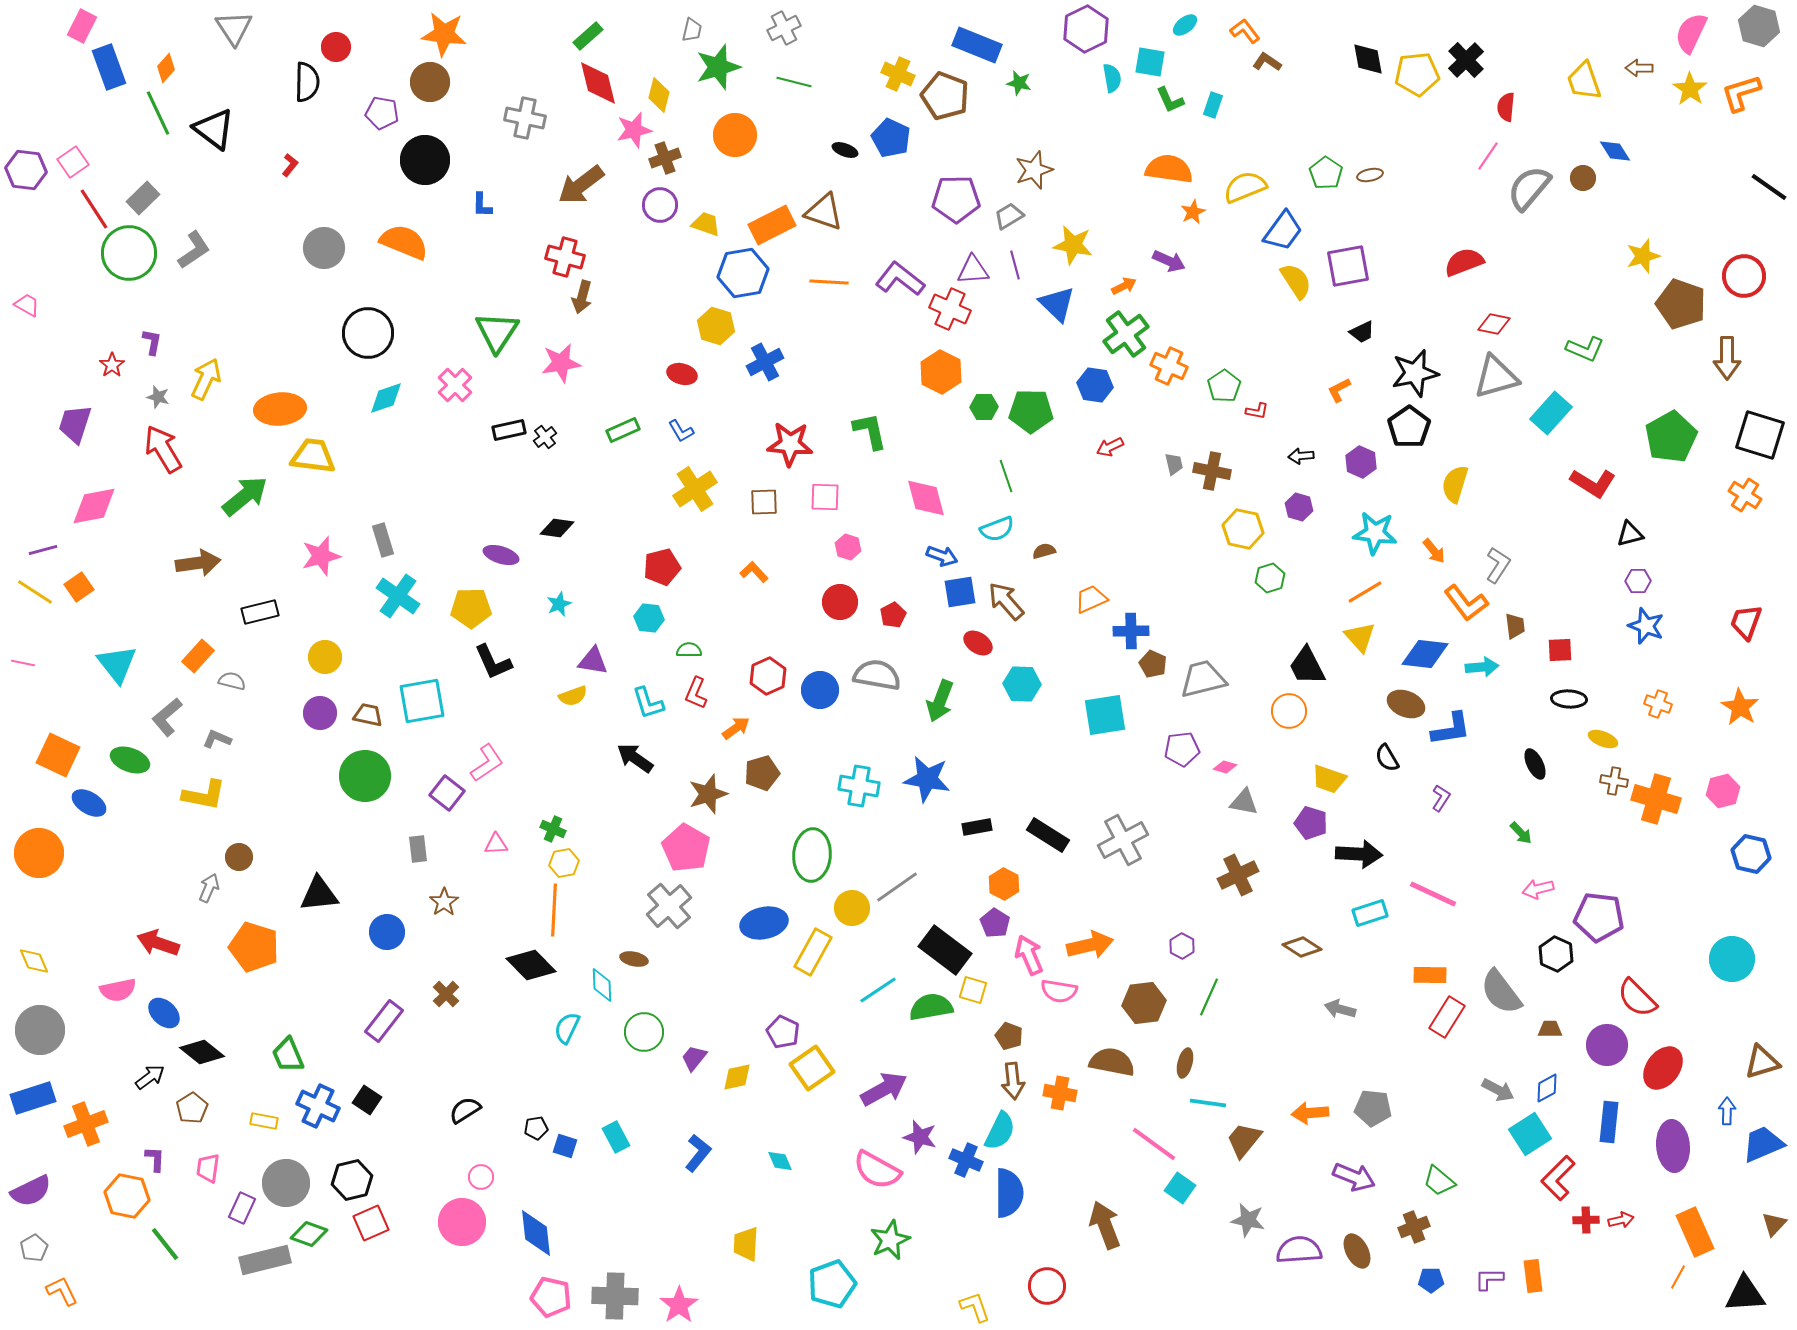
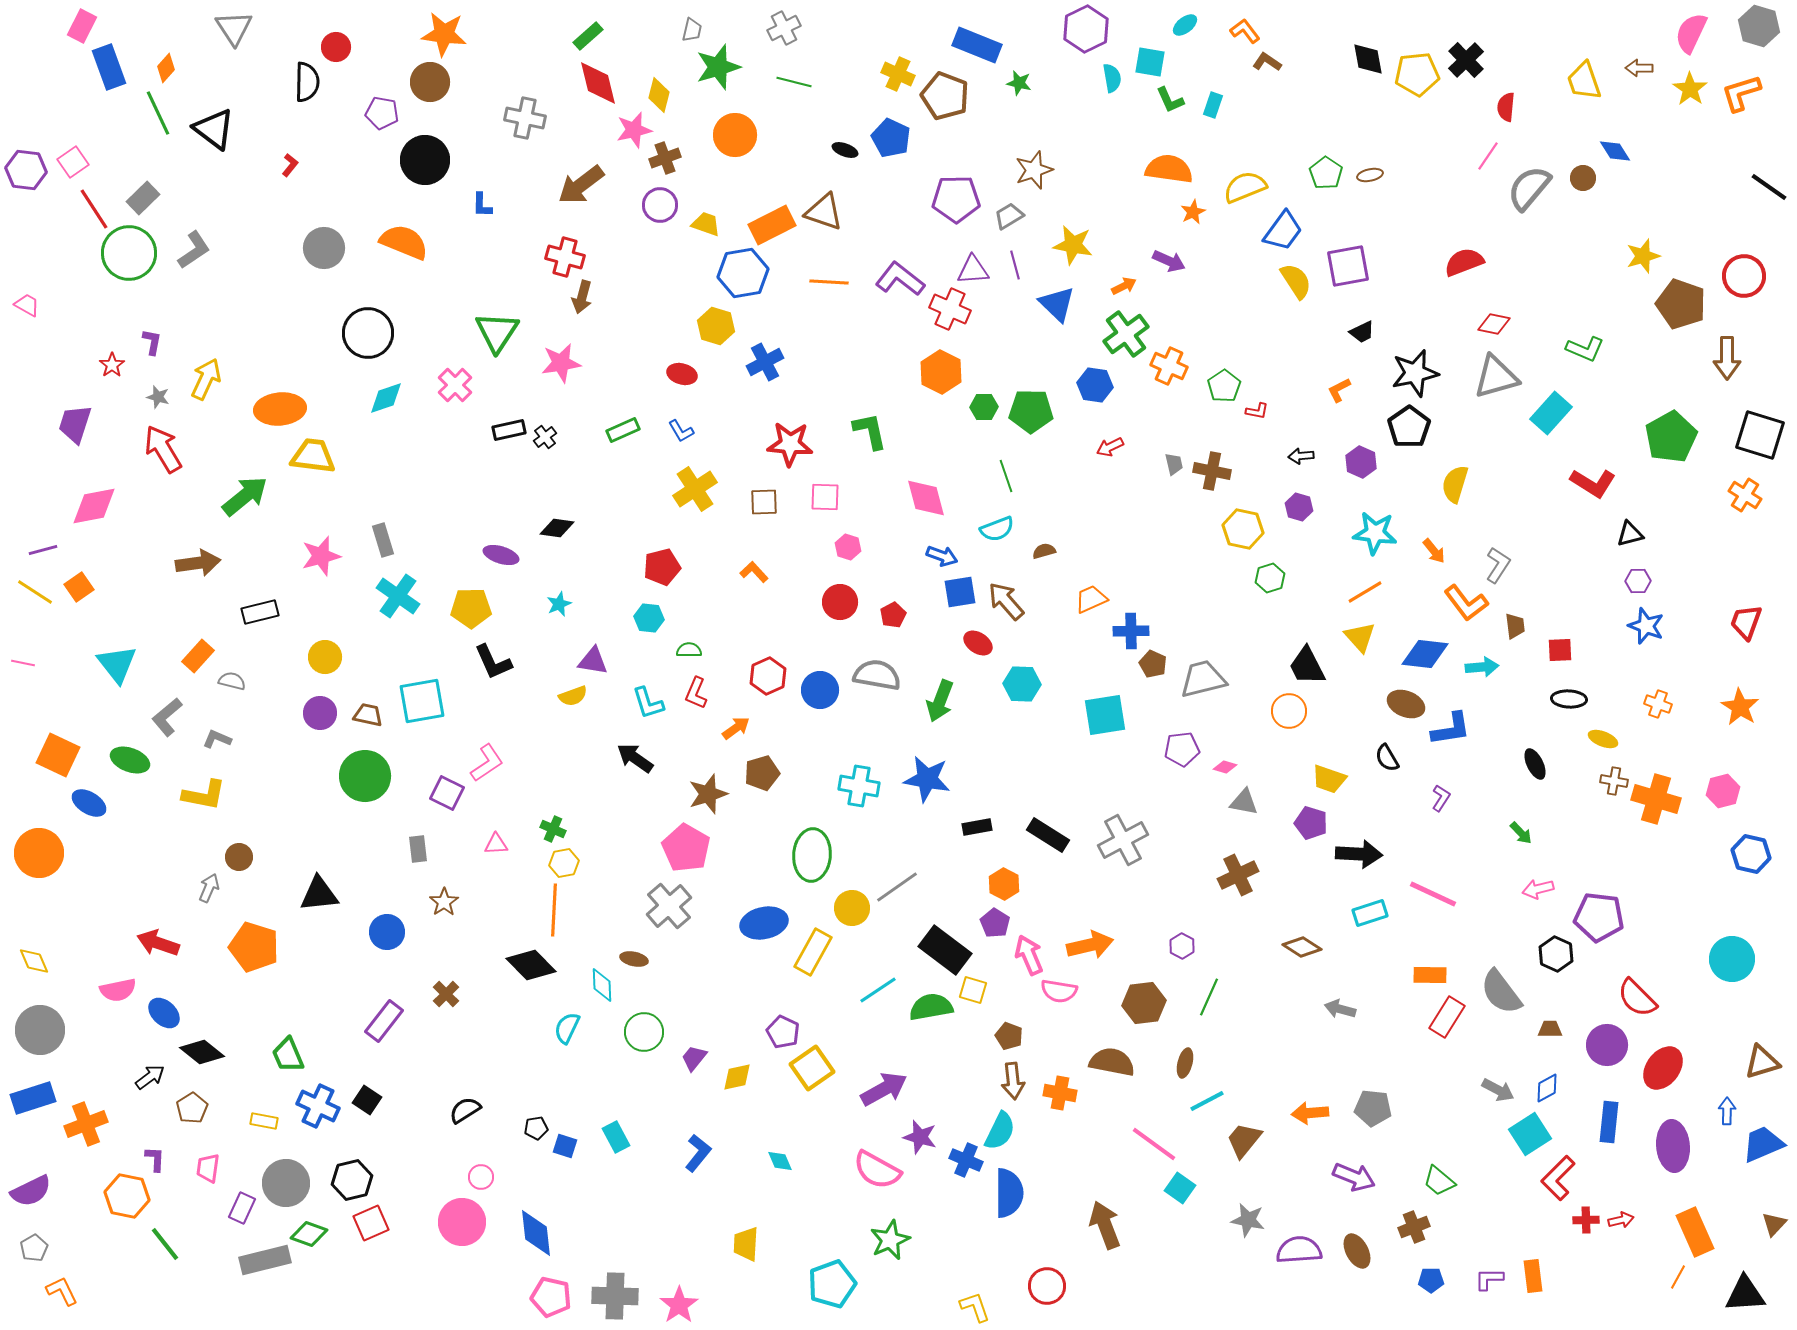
purple square at (447, 793): rotated 12 degrees counterclockwise
cyan line at (1208, 1103): moved 1 px left, 2 px up; rotated 36 degrees counterclockwise
